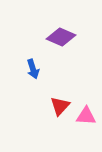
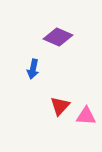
purple diamond: moved 3 px left
blue arrow: rotated 30 degrees clockwise
